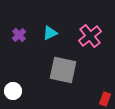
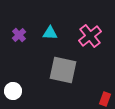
cyan triangle: rotated 28 degrees clockwise
